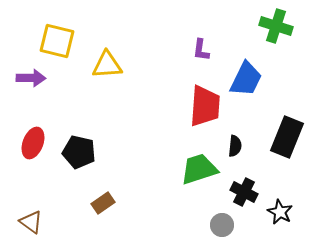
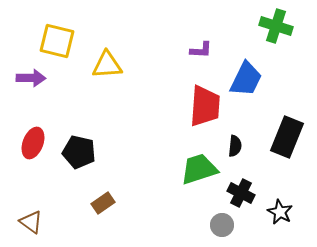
purple L-shape: rotated 95 degrees counterclockwise
black cross: moved 3 px left, 1 px down
